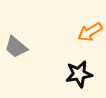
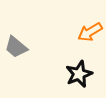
black star: rotated 12 degrees counterclockwise
